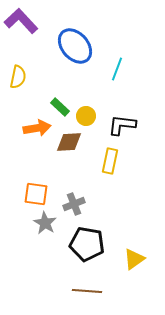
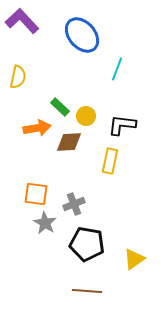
purple L-shape: moved 1 px right
blue ellipse: moved 7 px right, 11 px up
